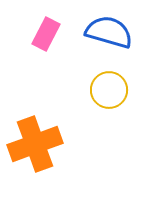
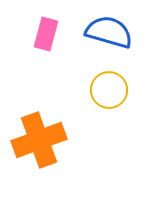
pink rectangle: rotated 12 degrees counterclockwise
orange cross: moved 4 px right, 4 px up
